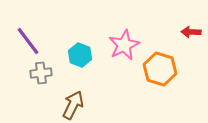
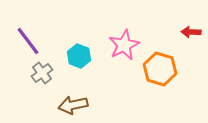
cyan hexagon: moved 1 px left, 1 px down
gray cross: moved 1 px right; rotated 30 degrees counterclockwise
brown arrow: rotated 128 degrees counterclockwise
